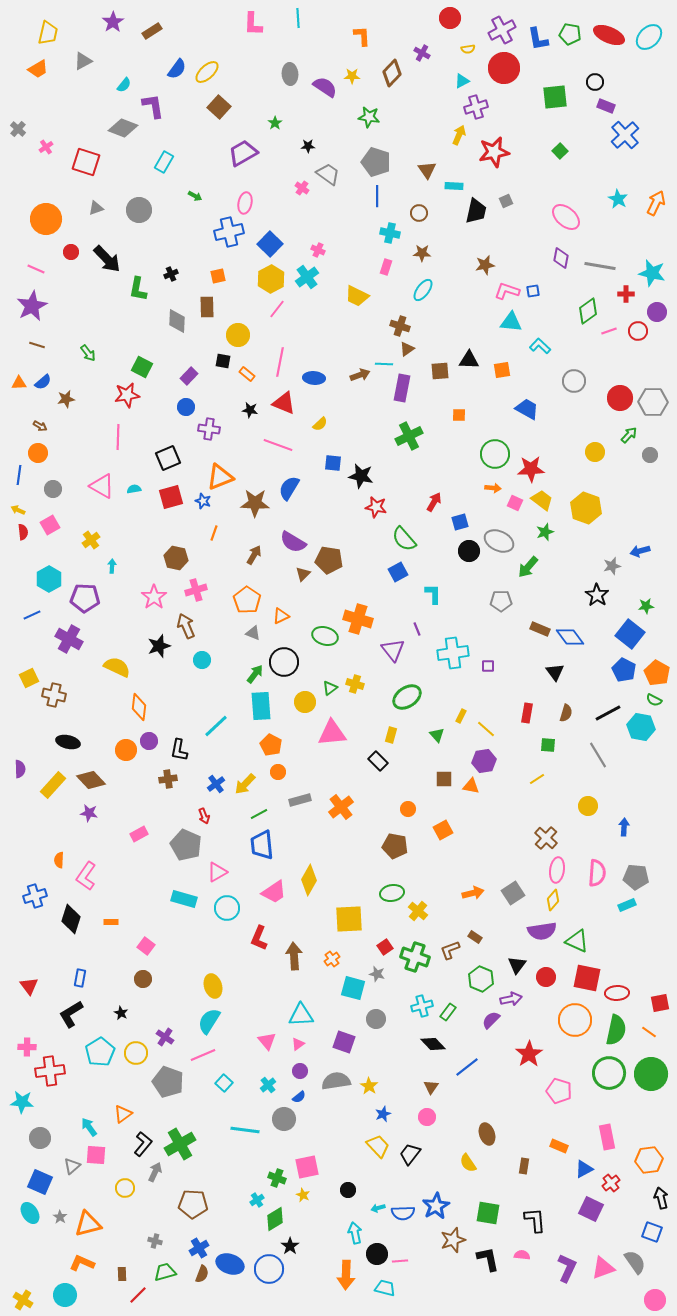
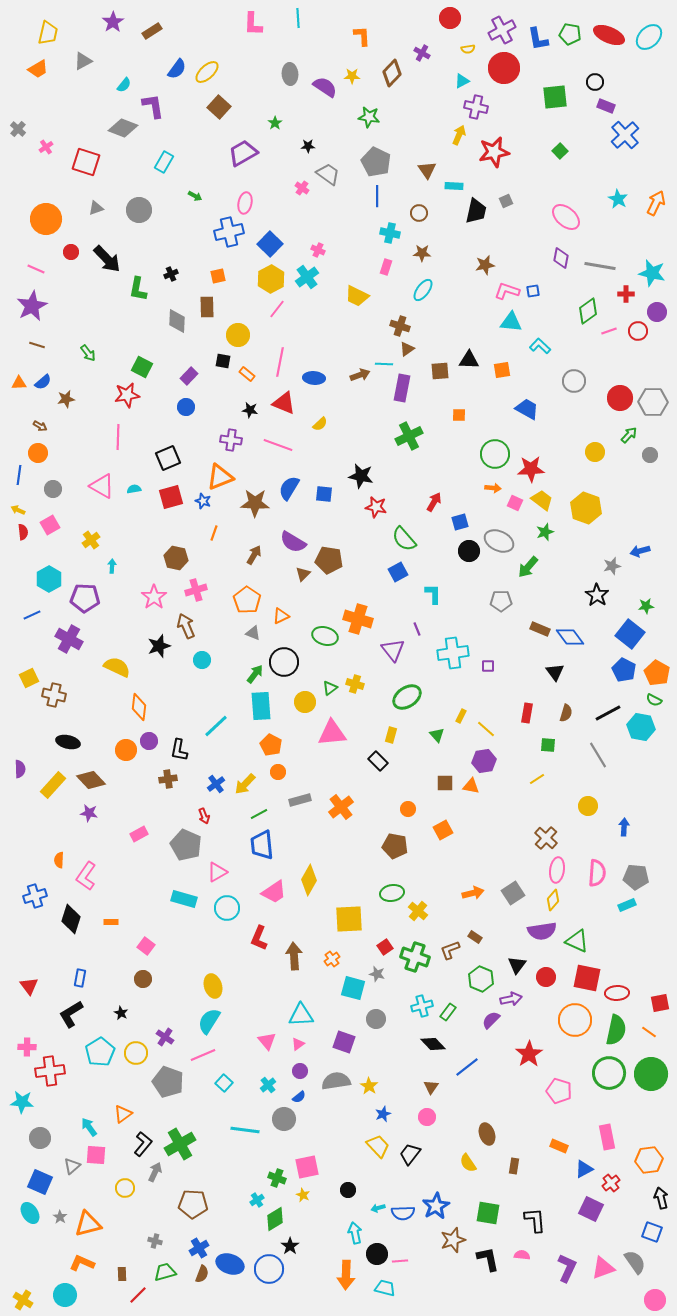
purple cross at (476, 107): rotated 30 degrees clockwise
gray pentagon at (376, 162): rotated 8 degrees clockwise
purple cross at (209, 429): moved 22 px right, 11 px down
blue square at (333, 463): moved 9 px left, 31 px down
brown square at (444, 779): moved 1 px right, 4 px down
brown rectangle at (524, 1166): moved 10 px left
